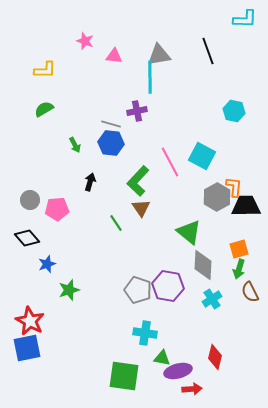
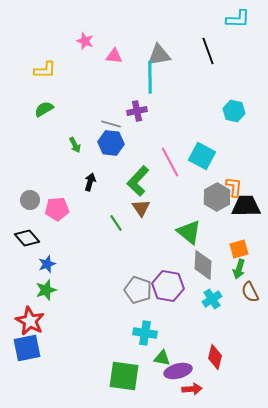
cyan L-shape at (245, 19): moved 7 px left
green star at (69, 290): moved 23 px left
